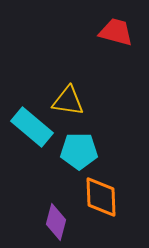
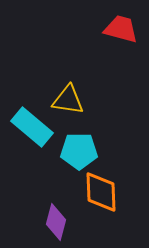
red trapezoid: moved 5 px right, 3 px up
yellow triangle: moved 1 px up
orange diamond: moved 5 px up
